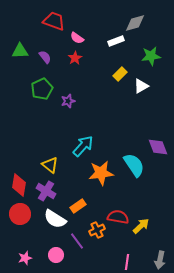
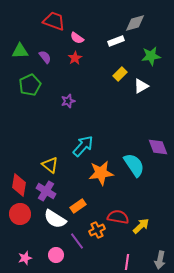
green pentagon: moved 12 px left, 4 px up
